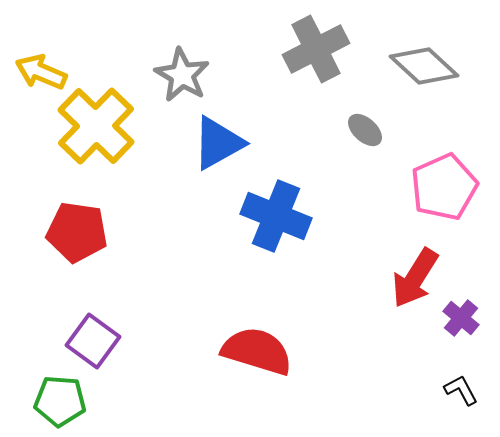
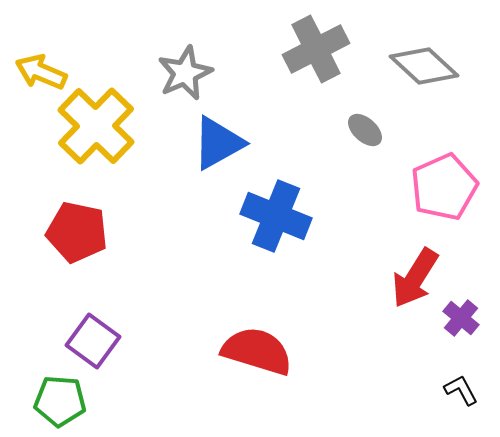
gray star: moved 3 px right, 2 px up; rotated 18 degrees clockwise
red pentagon: rotated 4 degrees clockwise
